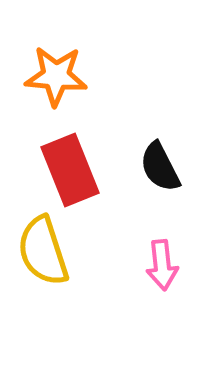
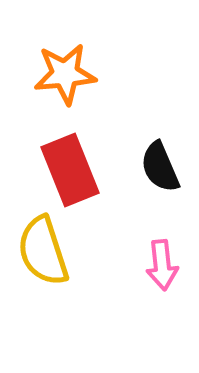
orange star: moved 9 px right, 2 px up; rotated 10 degrees counterclockwise
black semicircle: rotated 4 degrees clockwise
